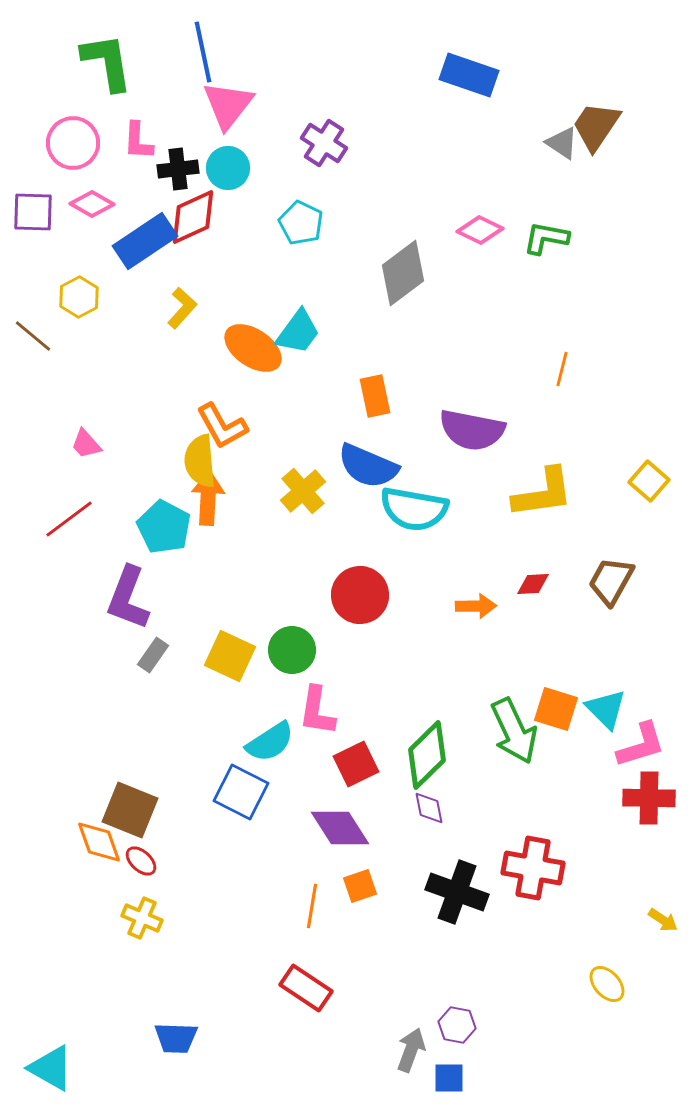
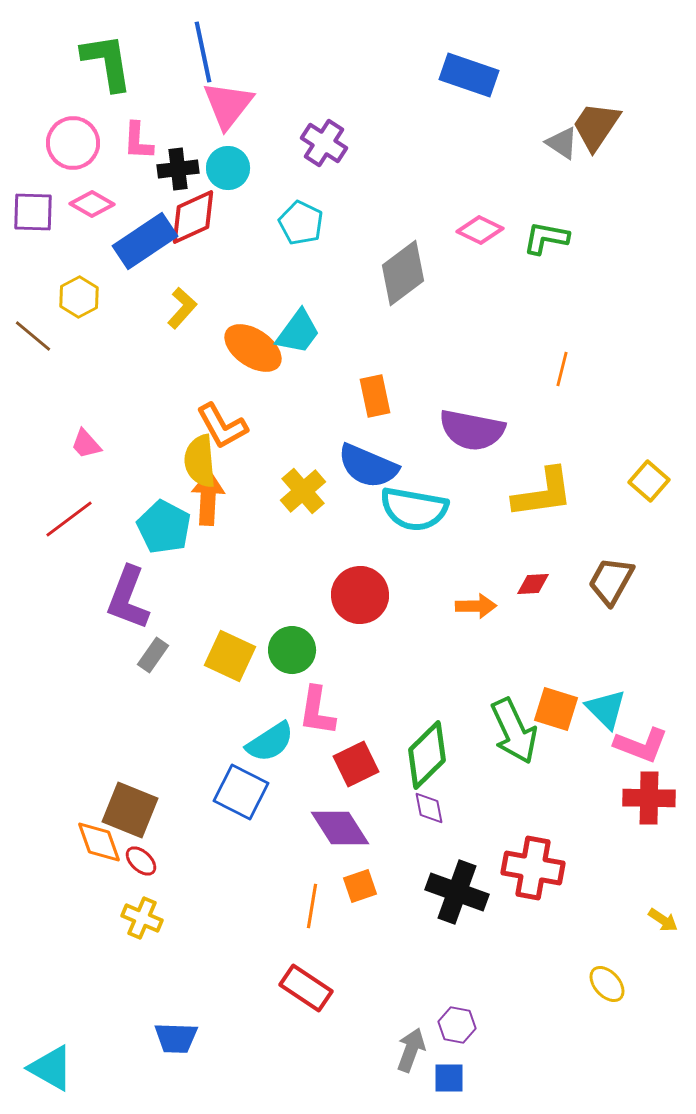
pink L-shape at (641, 745): rotated 38 degrees clockwise
